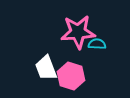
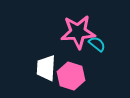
cyan semicircle: rotated 36 degrees clockwise
white trapezoid: rotated 24 degrees clockwise
